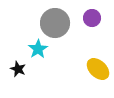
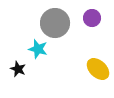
cyan star: rotated 24 degrees counterclockwise
